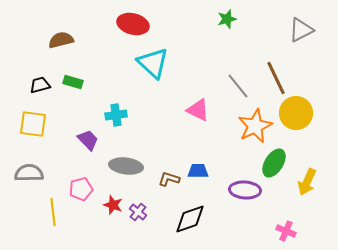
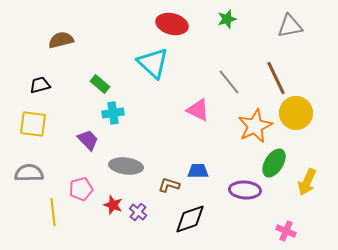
red ellipse: moved 39 px right
gray triangle: moved 11 px left, 4 px up; rotated 16 degrees clockwise
green rectangle: moved 27 px right, 2 px down; rotated 24 degrees clockwise
gray line: moved 9 px left, 4 px up
cyan cross: moved 3 px left, 2 px up
brown L-shape: moved 6 px down
